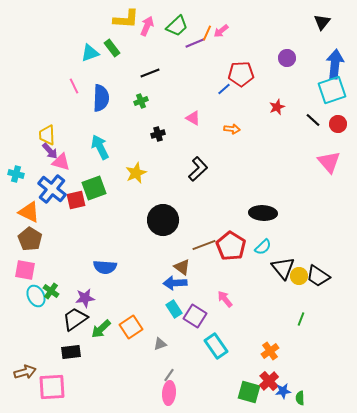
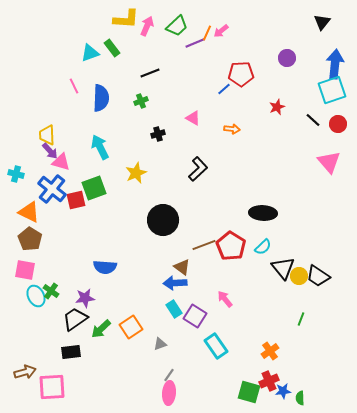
red cross at (269, 381): rotated 18 degrees clockwise
